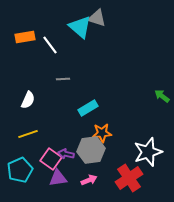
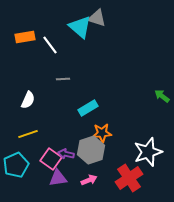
gray hexagon: rotated 12 degrees counterclockwise
cyan pentagon: moved 4 px left, 5 px up
